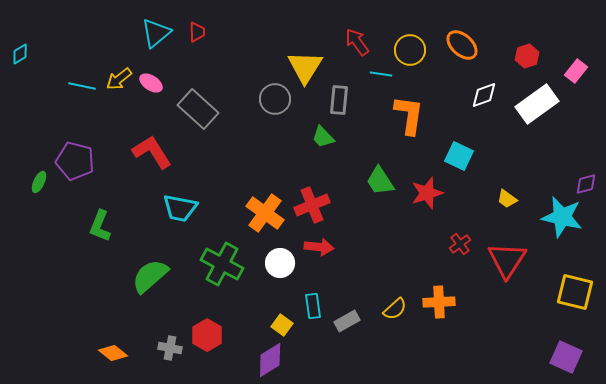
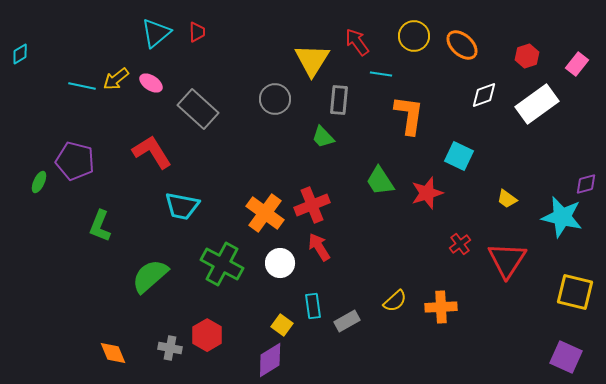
yellow circle at (410, 50): moved 4 px right, 14 px up
yellow triangle at (305, 67): moved 7 px right, 7 px up
pink rectangle at (576, 71): moved 1 px right, 7 px up
yellow arrow at (119, 79): moved 3 px left
cyan trapezoid at (180, 208): moved 2 px right, 2 px up
red arrow at (319, 247): rotated 128 degrees counterclockwise
orange cross at (439, 302): moved 2 px right, 5 px down
yellow semicircle at (395, 309): moved 8 px up
orange diamond at (113, 353): rotated 28 degrees clockwise
